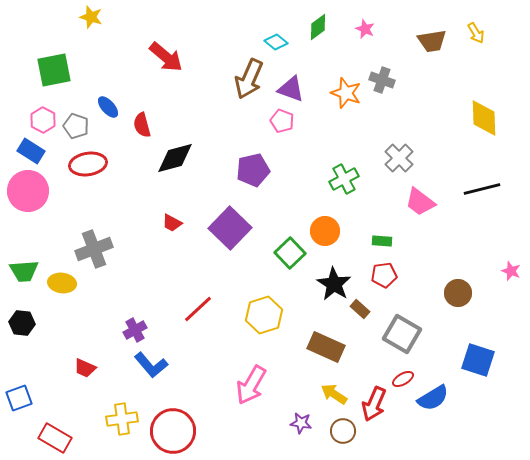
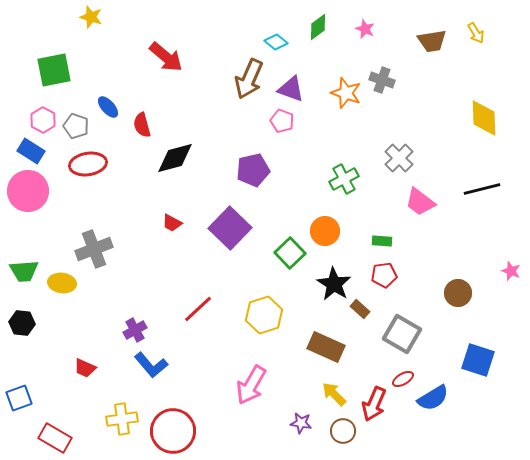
yellow arrow at (334, 394): rotated 12 degrees clockwise
